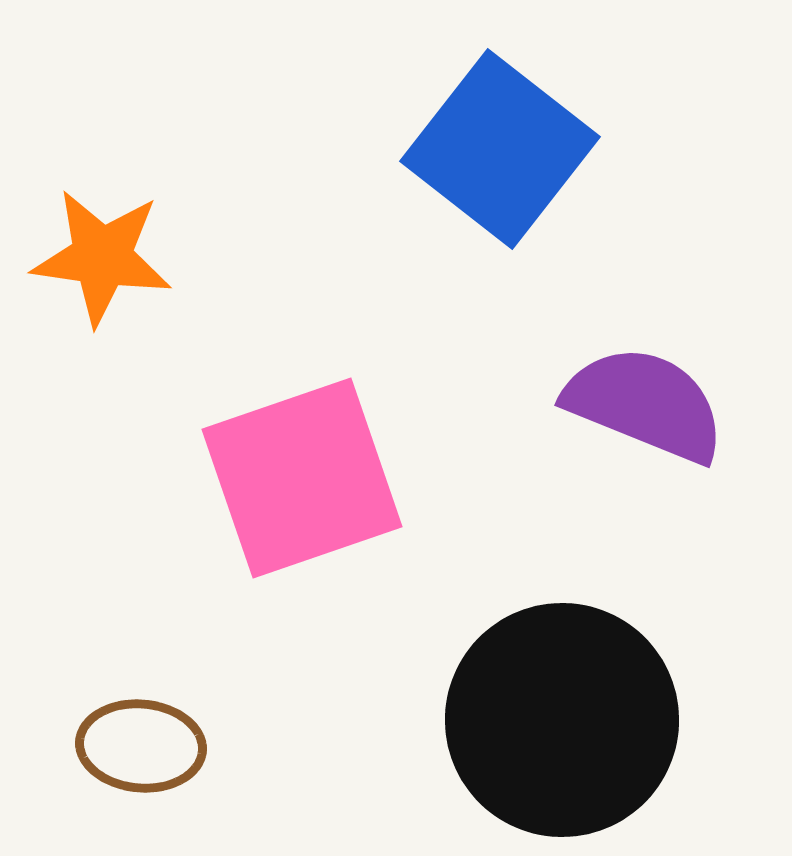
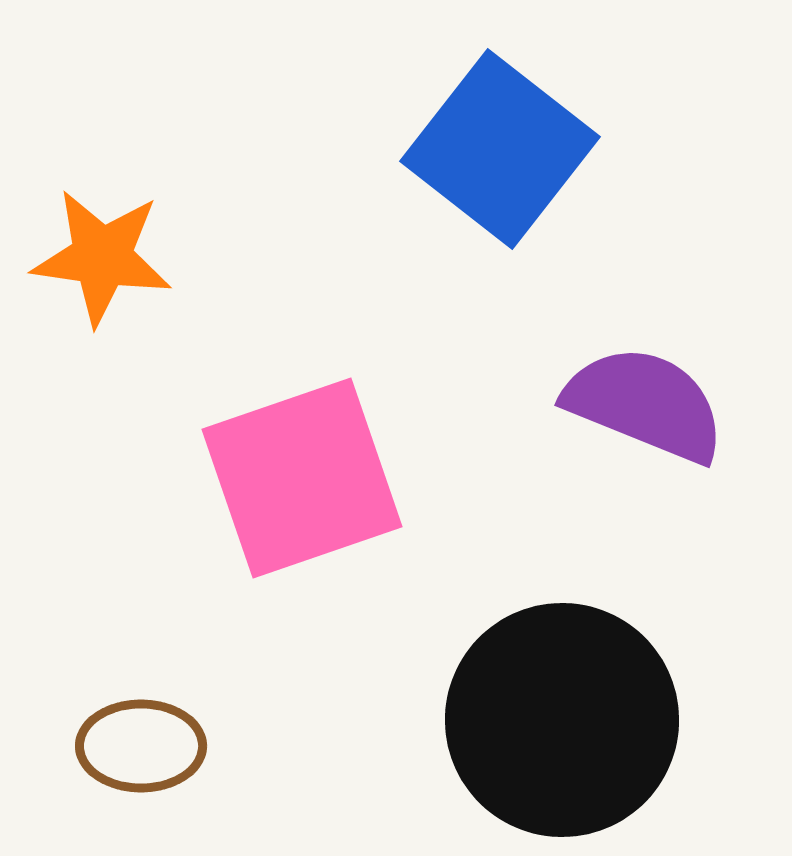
brown ellipse: rotated 5 degrees counterclockwise
